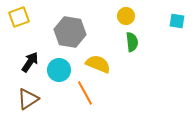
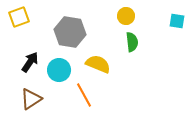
orange line: moved 1 px left, 2 px down
brown triangle: moved 3 px right
